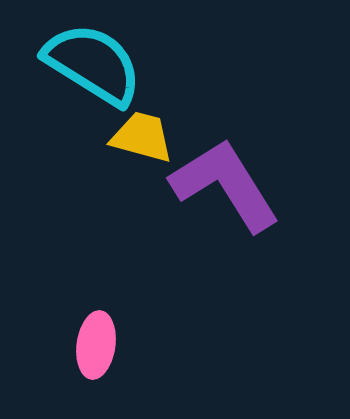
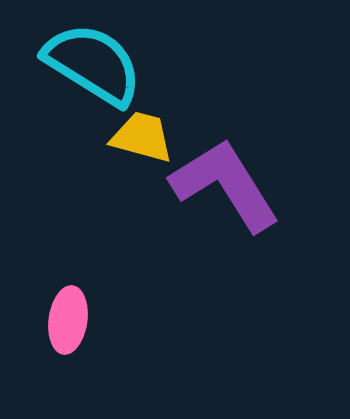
pink ellipse: moved 28 px left, 25 px up
